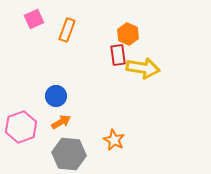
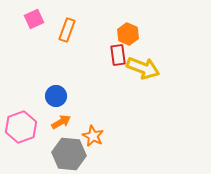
yellow arrow: rotated 12 degrees clockwise
orange star: moved 21 px left, 4 px up
